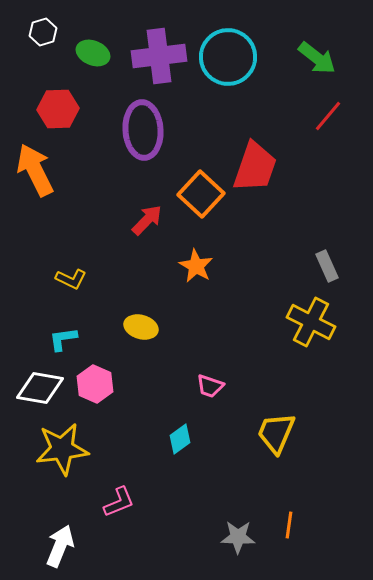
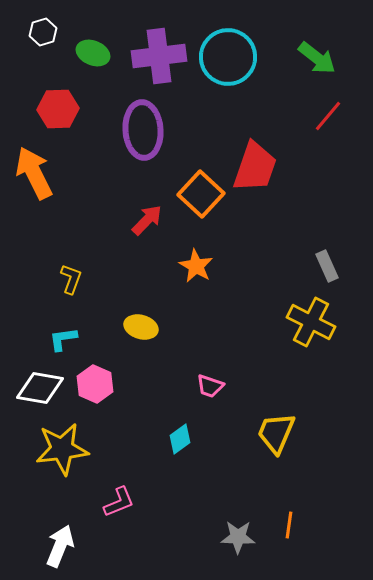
orange arrow: moved 1 px left, 3 px down
yellow L-shape: rotated 96 degrees counterclockwise
